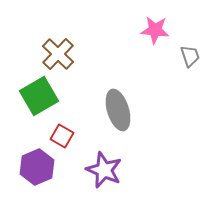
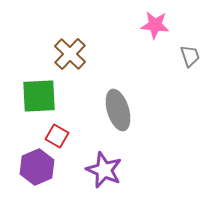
pink star: moved 5 px up
brown cross: moved 12 px right
green square: rotated 27 degrees clockwise
red square: moved 5 px left
